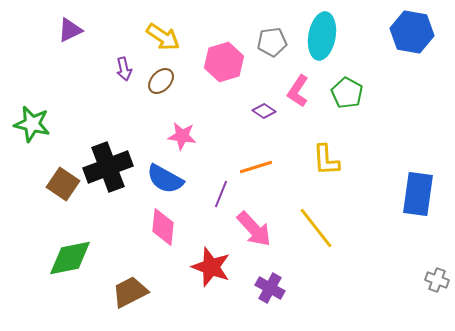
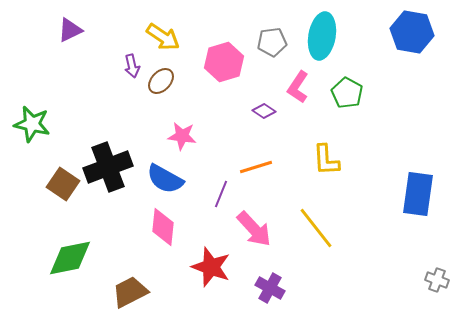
purple arrow: moved 8 px right, 3 px up
pink L-shape: moved 4 px up
